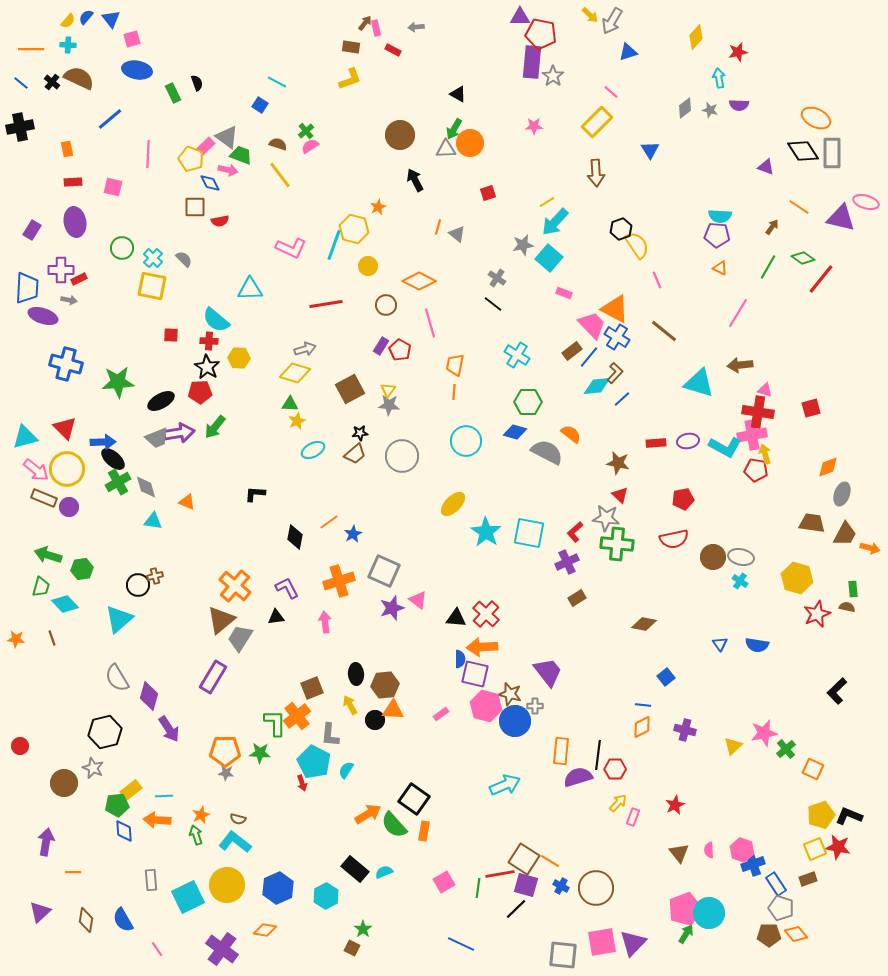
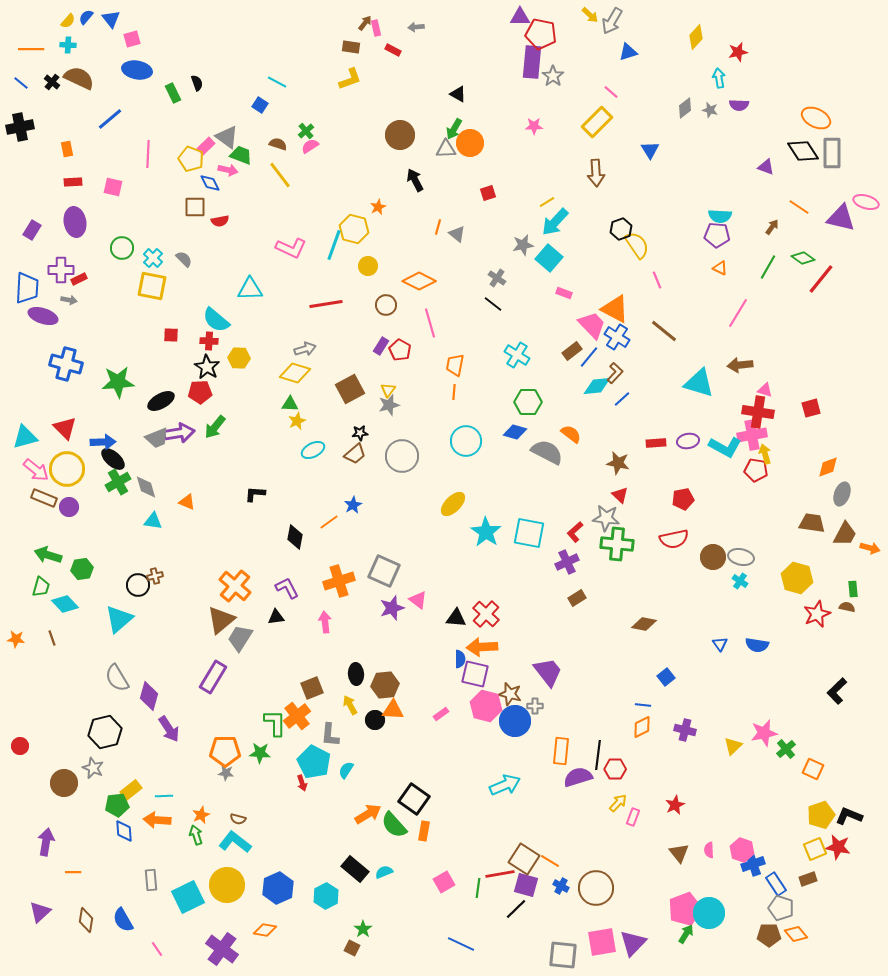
gray star at (389, 405): rotated 20 degrees counterclockwise
blue star at (353, 534): moved 29 px up
